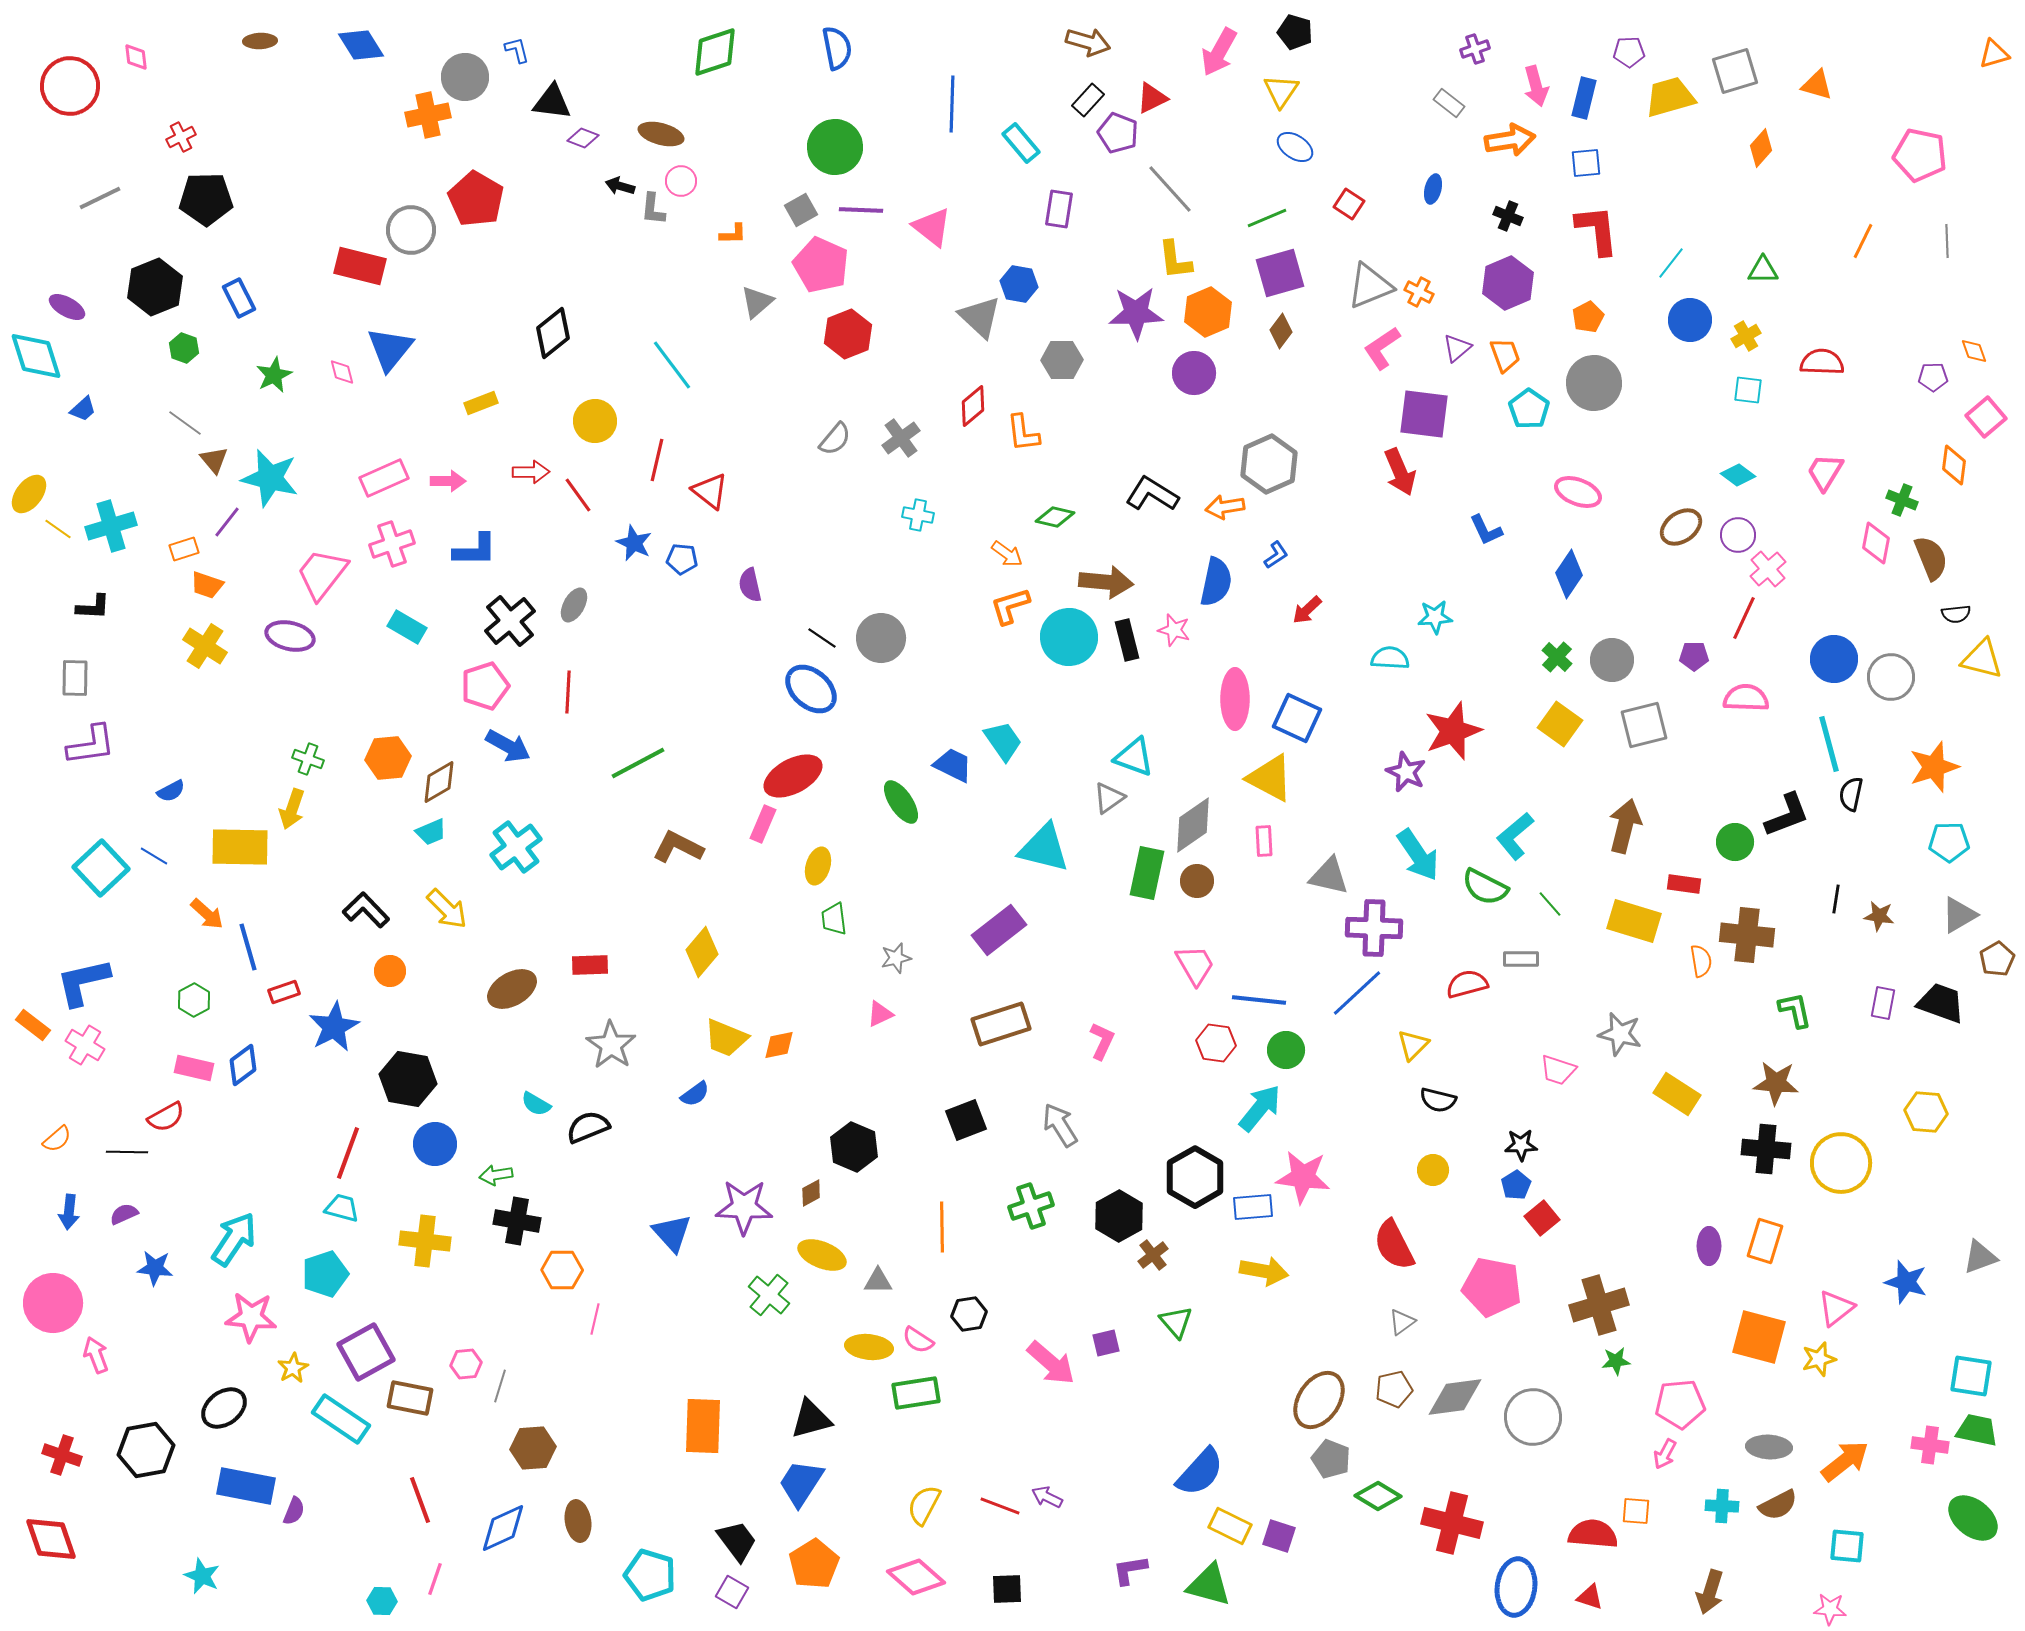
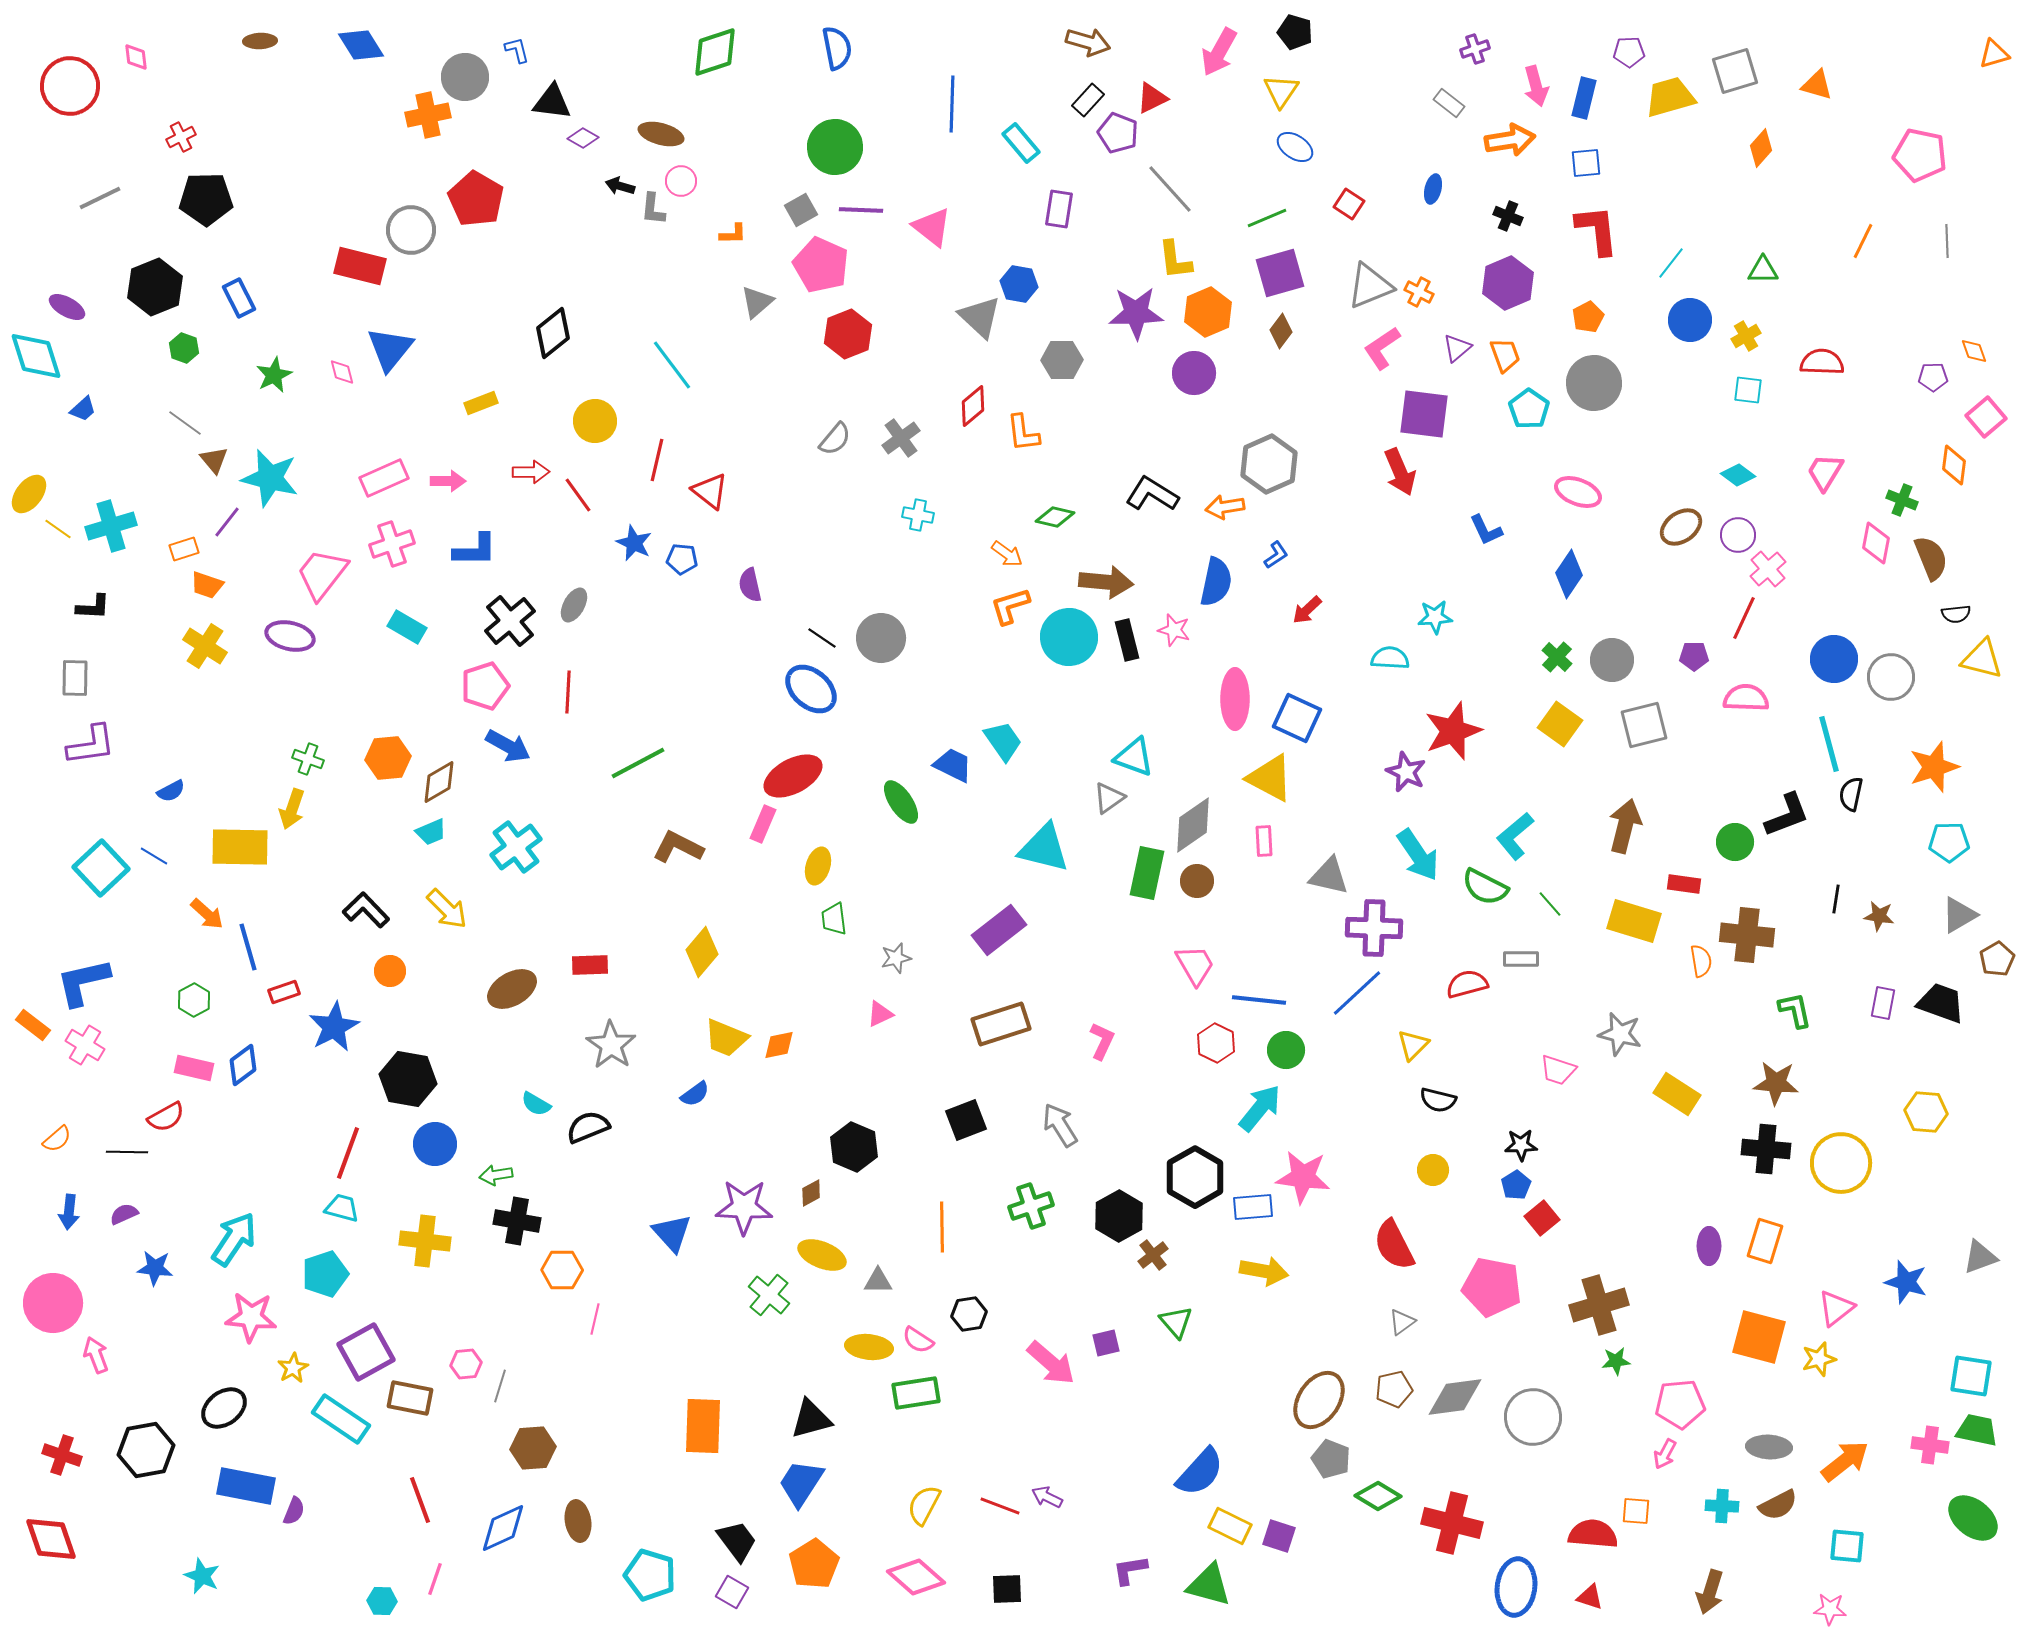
purple diamond at (583, 138): rotated 8 degrees clockwise
red hexagon at (1216, 1043): rotated 18 degrees clockwise
